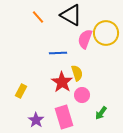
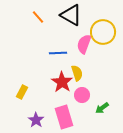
yellow circle: moved 3 px left, 1 px up
pink semicircle: moved 1 px left, 5 px down
yellow rectangle: moved 1 px right, 1 px down
green arrow: moved 1 px right, 5 px up; rotated 16 degrees clockwise
